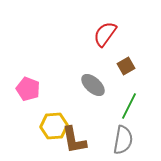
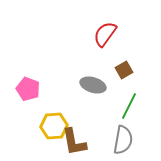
brown square: moved 2 px left, 4 px down
gray ellipse: rotated 25 degrees counterclockwise
brown L-shape: moved 2 px down
